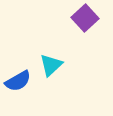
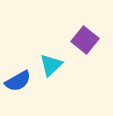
purple square: moved 22 px down; rotated 8 degrees counterclockwise
